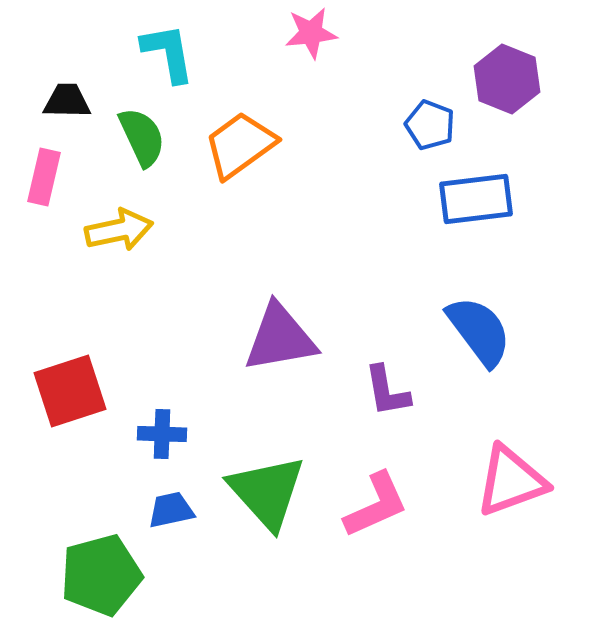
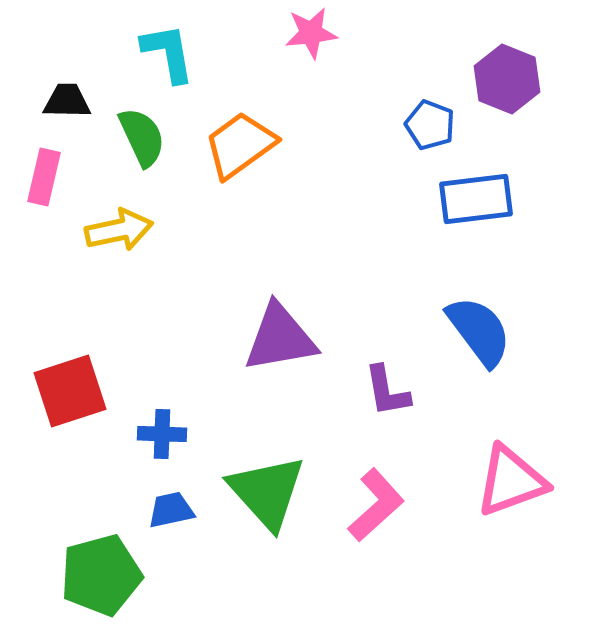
pink L-shape: rotated 18 degrees counterclockwise
